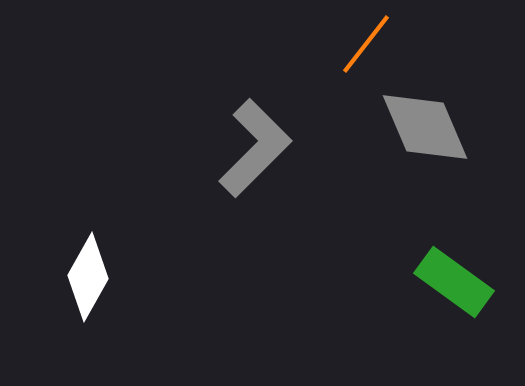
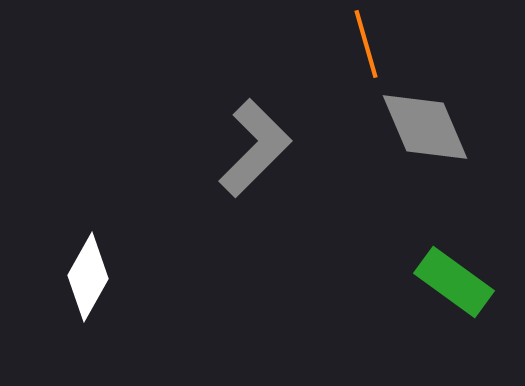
orange line: rotated 54 degrees counterclockwise
